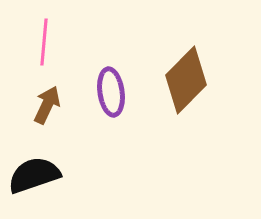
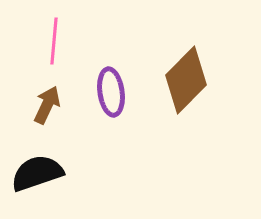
pink line: moved 10 px right, 1 px up
black semicircle: moved 3 px right, 2 px up
